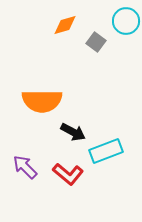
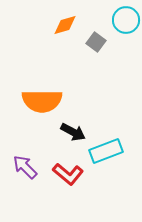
cyan circle: moved 1 px up
